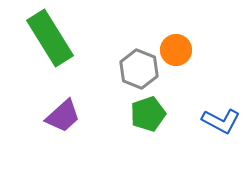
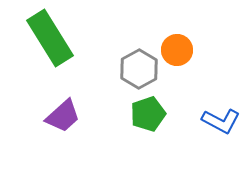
orange circle: moved 1 px right
gray hexagon: rotated 9 degrees clockwise
